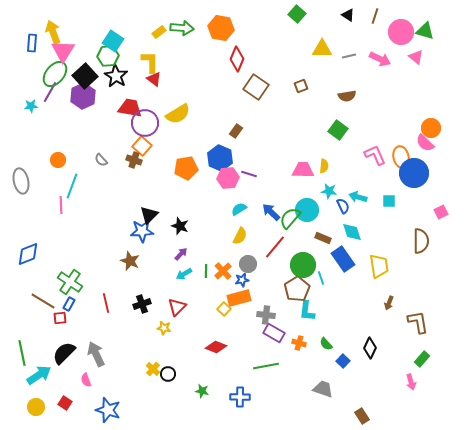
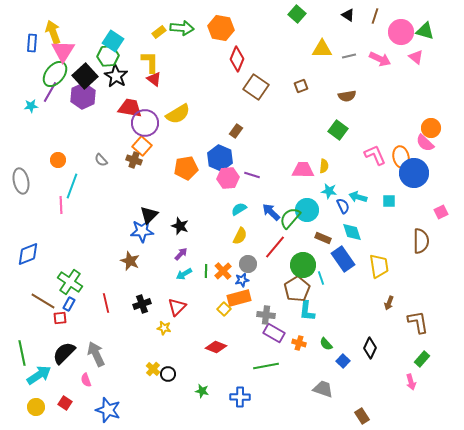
purple line at (249, 174): moved 3 px right, 1 px down
